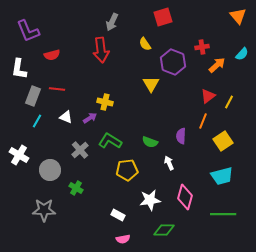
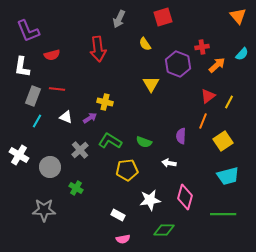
gray arrow: moved 7 px right, 3 px up
red arrow: moved 3 px left, 1 px up
purple hexagon: moved 5 px right, 2 px down
white L-shape: moved 3 px right, 2 px up
green semicircle: moved 6 px left
white arrow: rotated 56 degrees counterclockwise
gray circle: moved 3 px up
cyan trapezoid: moved 6 px right
